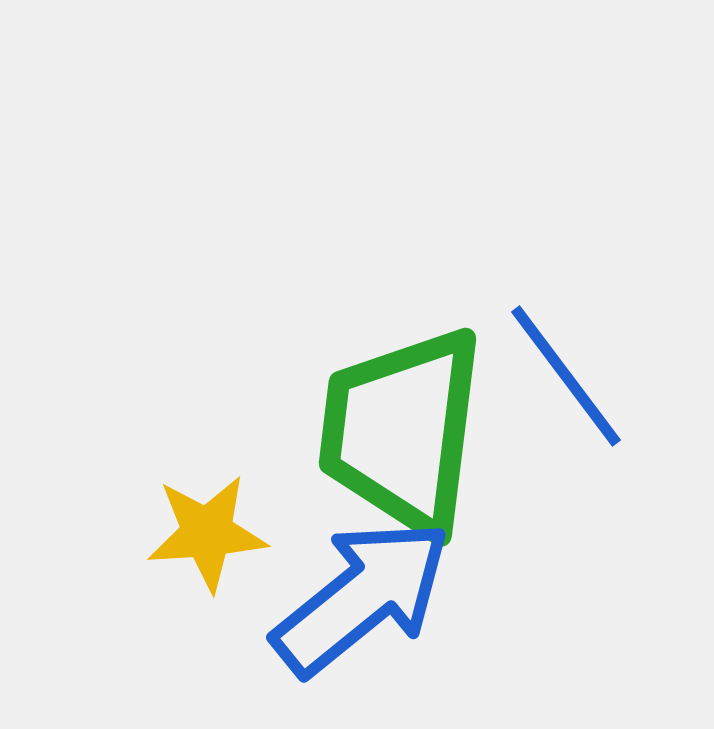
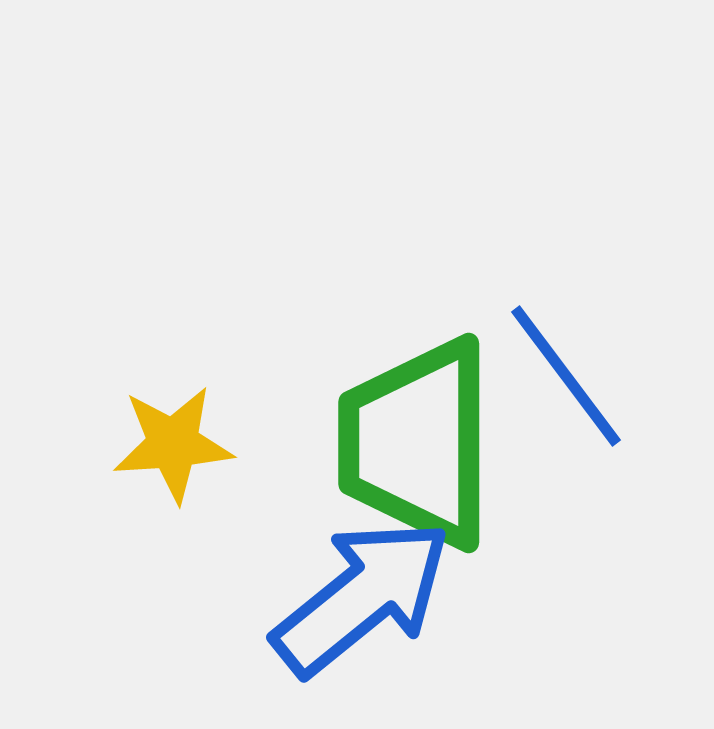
green trapezoid: moved 15 px right, 12 px down; rotated 7 degrees counterclockwise
yellow star: moved 34 px left, 89 px up
